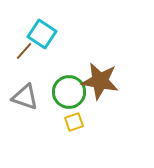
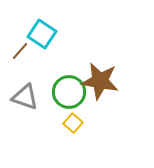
brown line: moved 4 px left
yellow square: moved 1 px left, 1 px down; rotated 30 degrees counterclockwise
